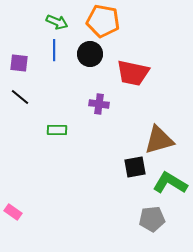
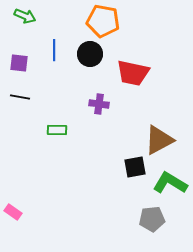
green arrow: moved 32 px left, 6 px up
black line: rotated 30 degrees counterclockwise
brown triangle: rotated 12 degrees counterclockwise
